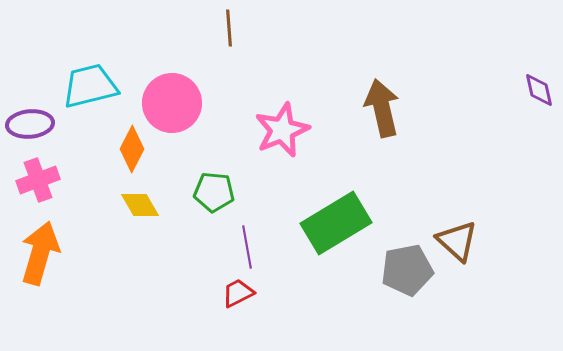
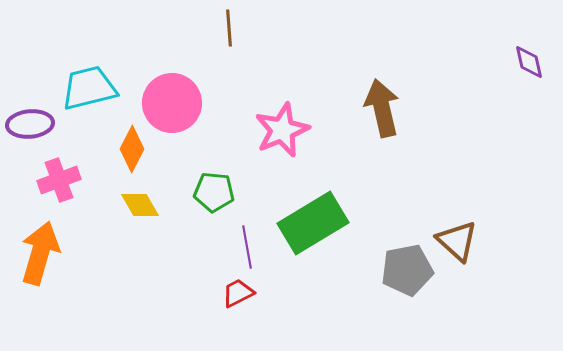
cyan trapezoid: moved 1 px left, 2 px down
purple diamond: moved 10 px left, 28 px up
pink cross: moved 21 px right
green rectangle: moved 23 px left
